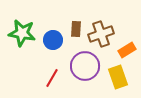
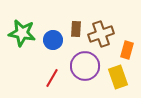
orange rectangle: rotated 42 degrees counterclockwise
